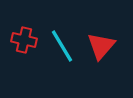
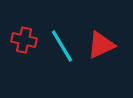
red triangle: moved 1 px up; rotated 24 degrees clockwise
